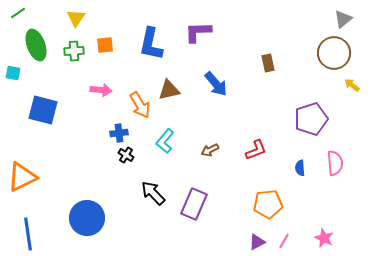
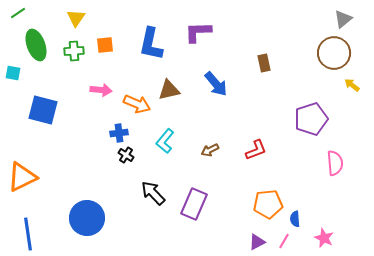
brown rectangle: moved 4 px left
orange arrow: moved 3 px left, 1 px up; rotated 36 degrees counterclockwise
blue semicircle: moved 5 px left, 51 px down
